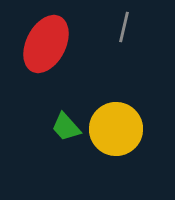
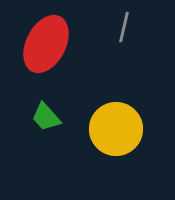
green trapezoid: moved 20 px left, 10 px up
